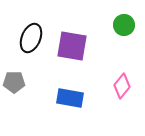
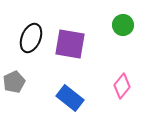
green circle: moved 1 px left
purple square: moved 2 px left, 2 px up
gray pentagon: rotated 25 degrees counterclockwise
blue rectangle: rotated 28 degrees clockwise
